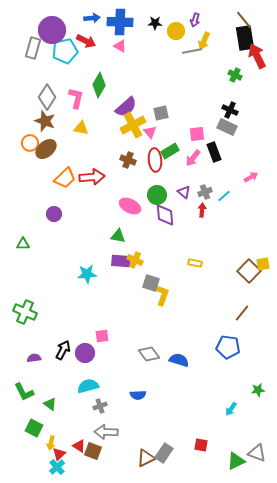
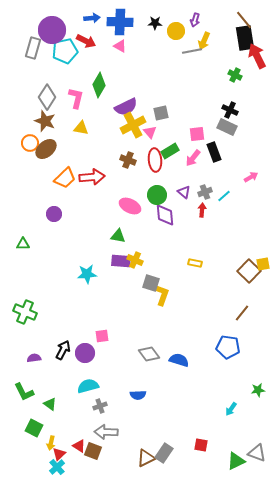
purple semicircle at (126, 107): rotated 15 degrees clockwise
